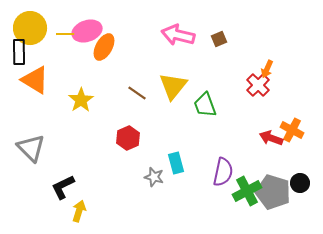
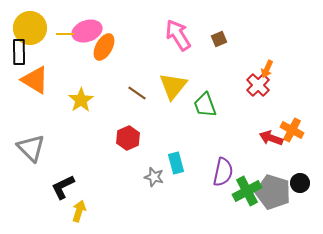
pink arrow: rotated 44 degrees clockwise
